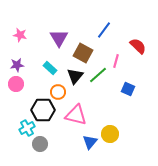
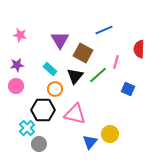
blue line: rotated 30 degrees clockwise
purple triangle: moved 1 px right, 2 px down
red semicircle: moved 1 px right, 3 px down; rotated 132 degrees counterclockwise
pink line: moved 1 px down
cyan rectangle: moved 1 px down
pink circle: moved 2 px down
orange circle: moved 3 px left, 3 px up
pink triangle: moved 1 px left, 1 px up
cyan cross: rotated 14 degrees counterclockwise
gray circle: moved 1 px left
